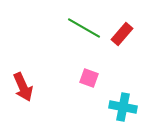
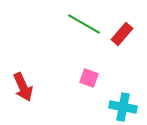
green line: moved 4 px up
